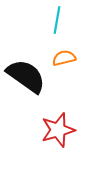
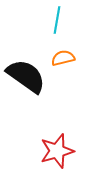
orange semicircle: moved 1 px left
red star: moved 1 px left, 21 px down
